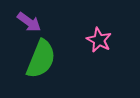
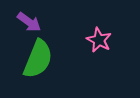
green semicircle: moved 3 px left
